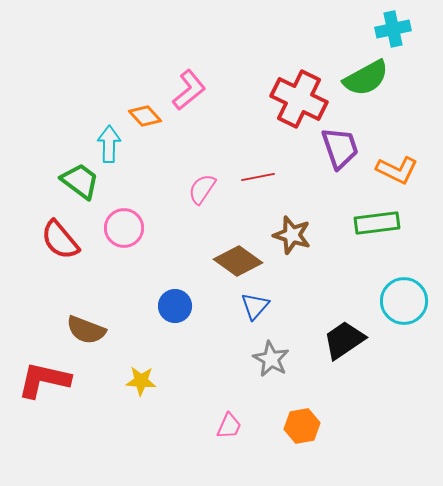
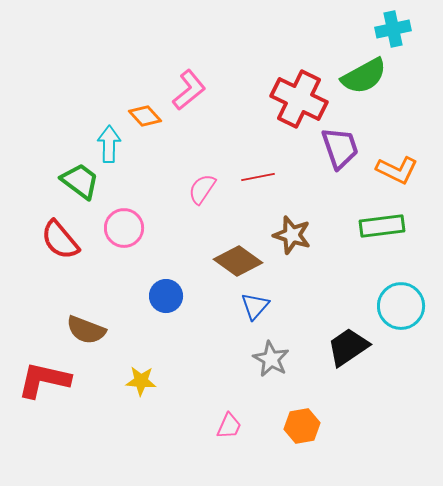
green semicircle: moved 2 px left, 2 px up
green rectangle: moved 5 px right, 3 px down
cyan circle: moved 3 px left, 5 px down
blue circle: moved 9 px left, 10 px up
black trapezoid: moved 4 px right, 7 px down
